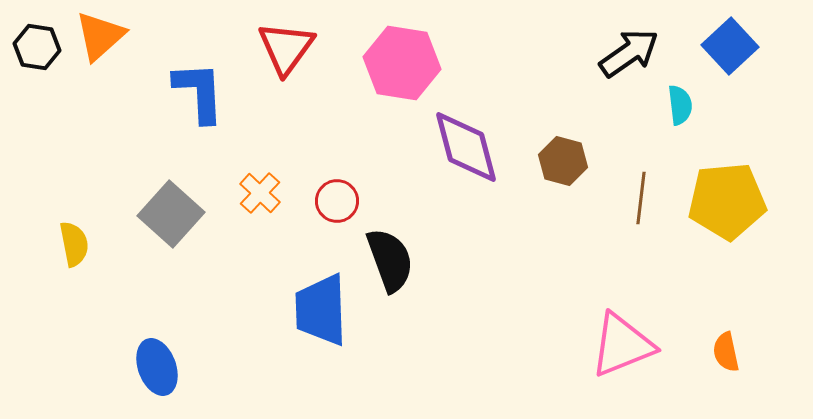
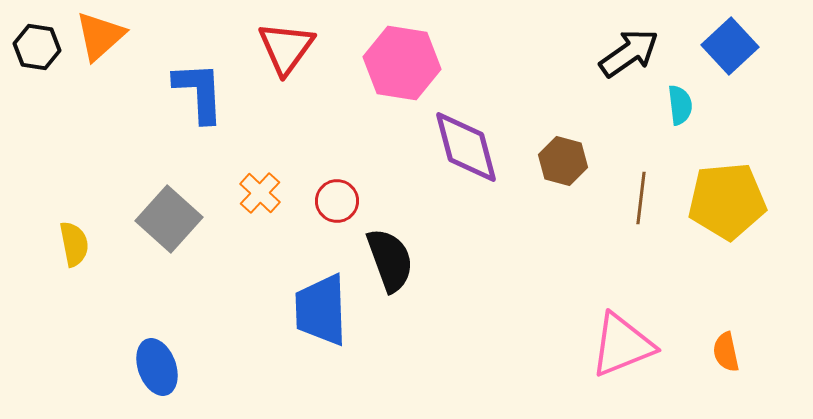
gray square: moved 2 px left, 5 px down
